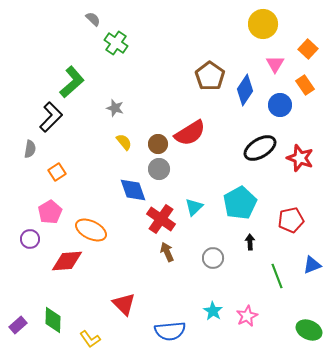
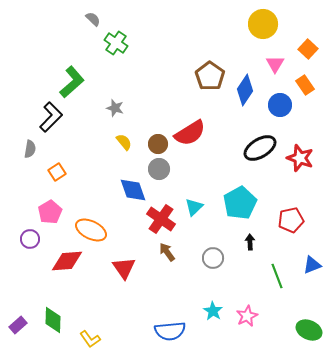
brown arrow at (167, 252): rotated 12 degrees counterclockwise
red triangle at (124, 304): moved 36 px up; rotated 10 degrees clockwise
